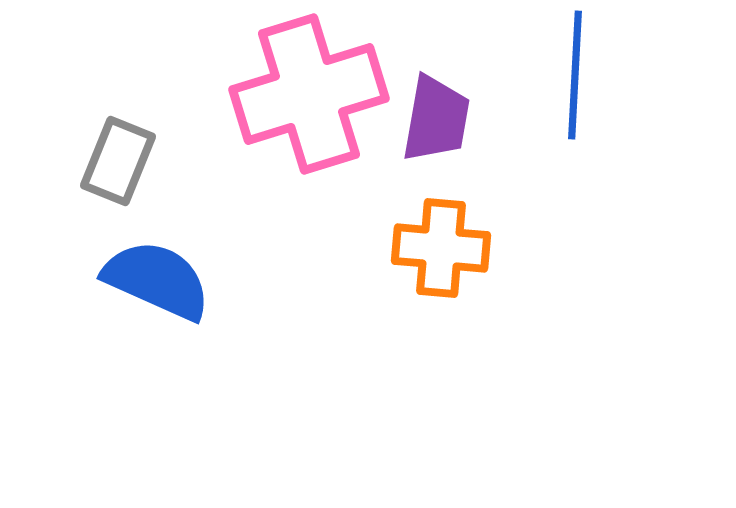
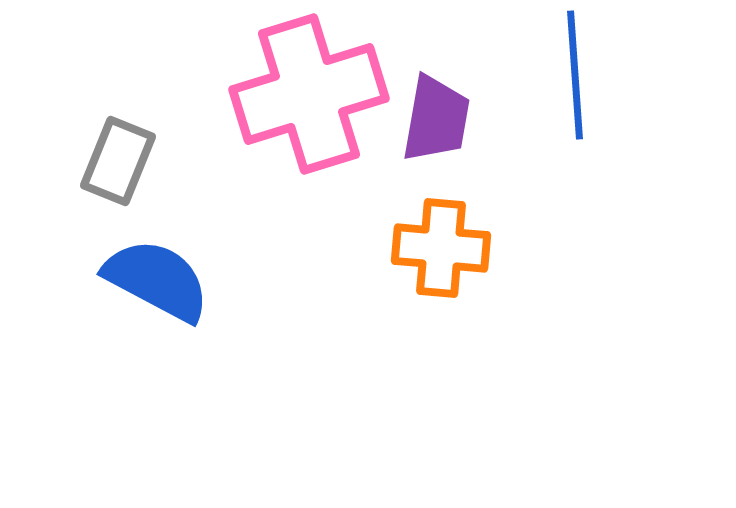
blue line: rotated 7 degrees counterclockwise
blue semicircle: rotated 4 degrees clockwise
